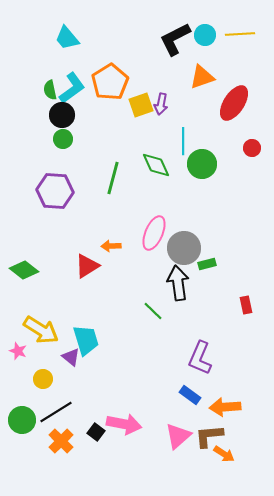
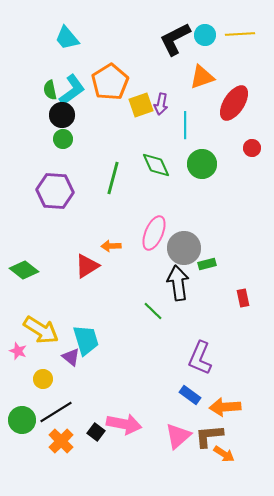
cyan L-shape at (72, 88): moved 2 px down
cyan line at (183, 141): moved 2 px right, 16 px up
red rectangle at (246, 305): moved 3 px left, 7 px up
